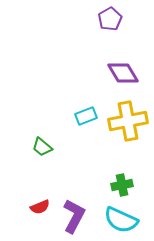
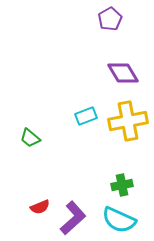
green trapezoid: moved 12 px left, 9 px up
purple L-shape: moved 1 px left, 2 px down; rotated 20 degrees clockwise
cyan semicircle: moved 2 px left
